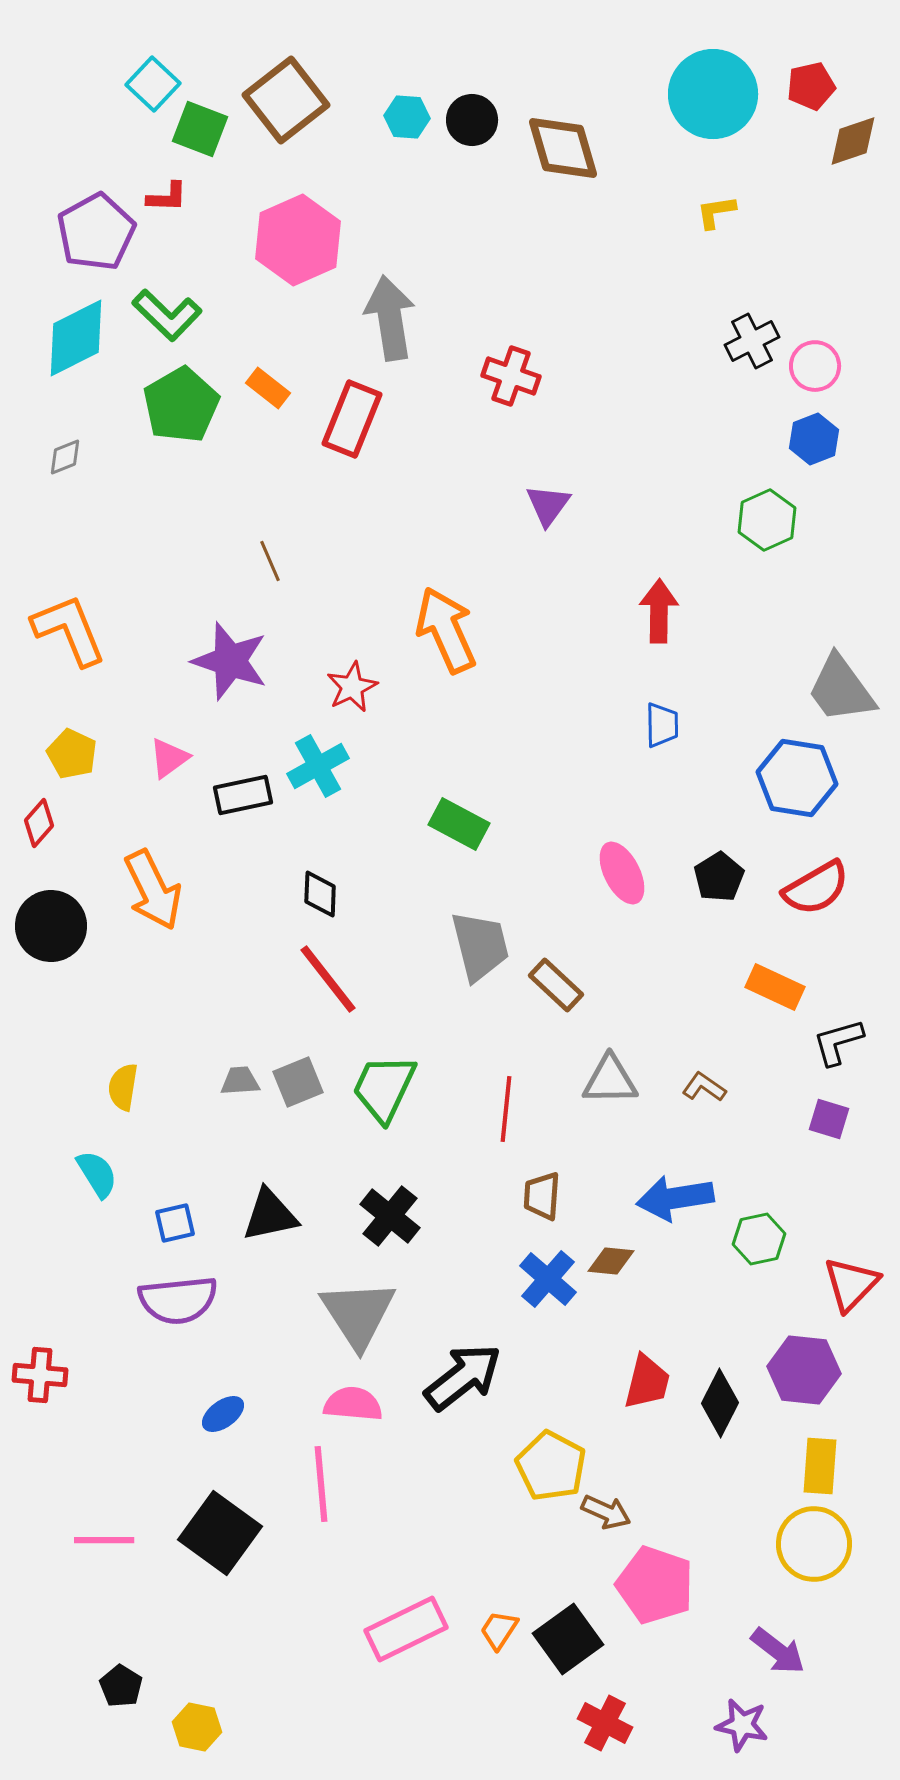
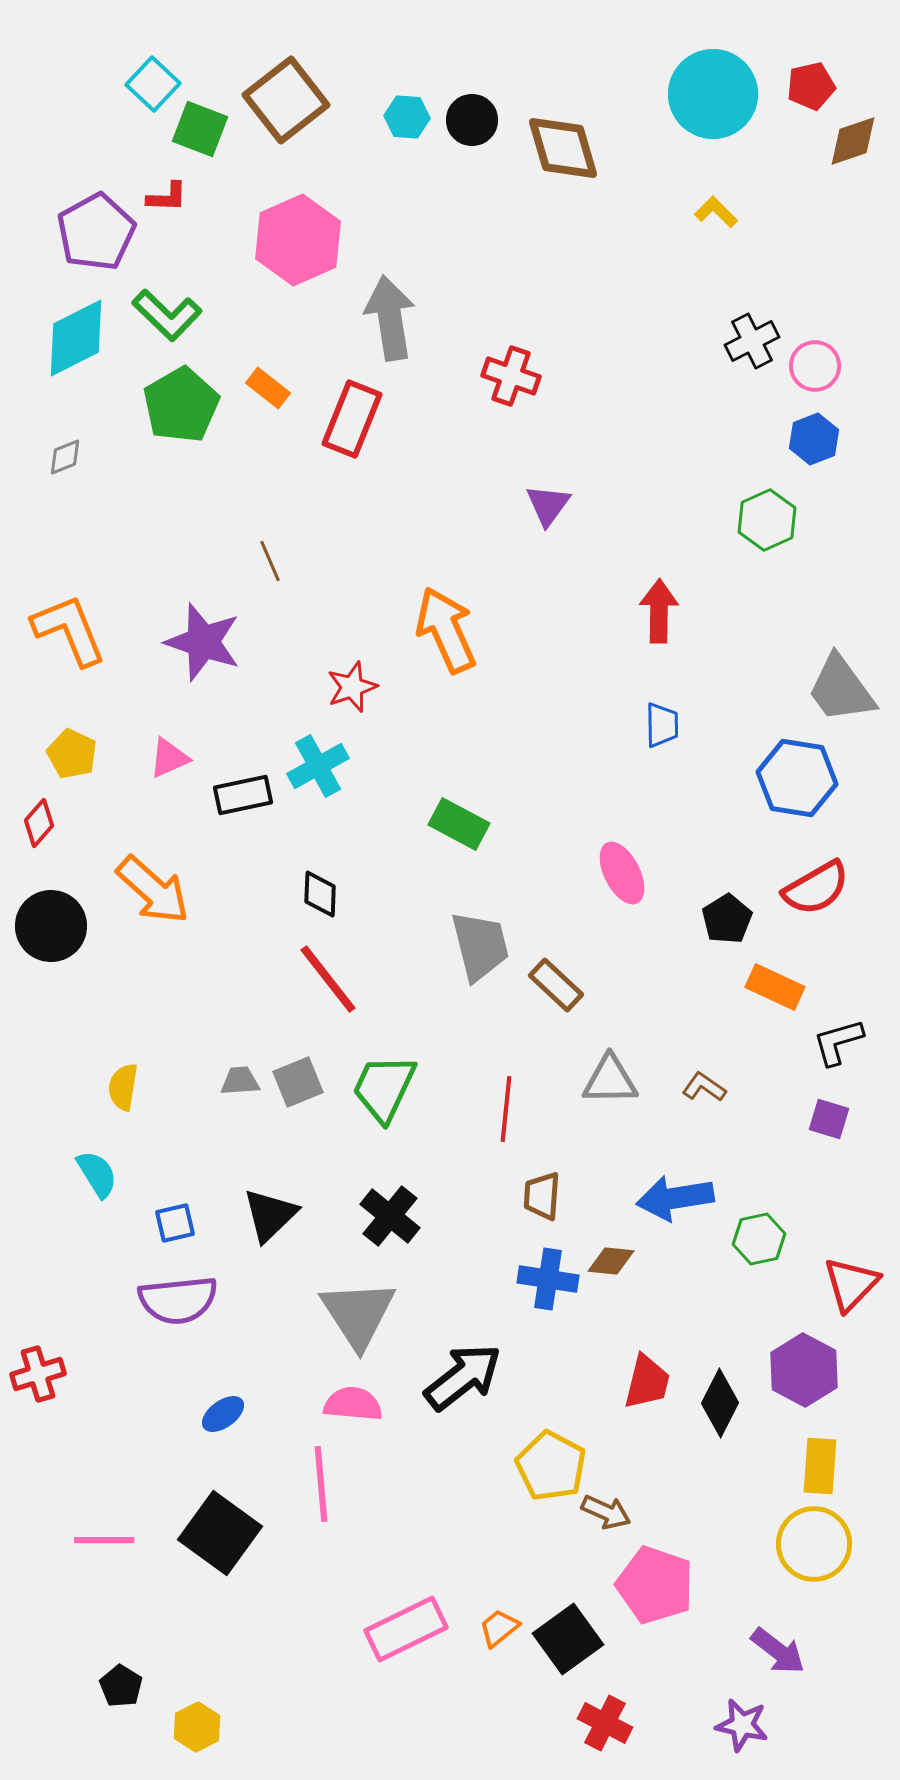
yellow L-shape at (716, 212): rotated 54 degrees clockwise
purple star at (230, 661): moved 27 px left, 19 px up
red star at (352, 687): rotated 6 degrees clockwise
pink triangle at (169, 758): rotated 12 degrees clockwise
black pentagon at (719, 877): moved 8 px right, 42 px down
orange arrow at (153, 890): rotated 22 degrees counterclockwise
black triangle at (270, 1215): rotated 32 degrees counterclockwise
blue cross at (548, 1279): rotated 32 degrees counterclockwise
purple hexagon at (804, 1370): rotated 22 degrees clockwise
red cross at (40, 1375): moved 2 px left, 1 px up; rotated 22 degrees counterclockwise
orange trapezoid at (499, 1630): moved 2 px up; rotated 18 degrees clockwise
yellow hexagon at (197, 1727): rotated 21 degrees clockwise
